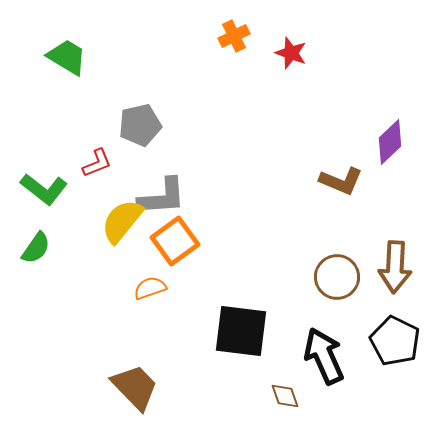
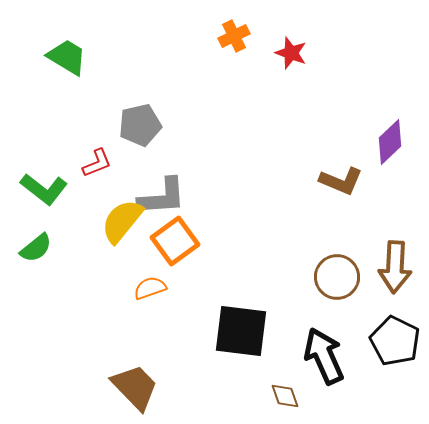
green semicircle: rotated 16 degrees clockwise
